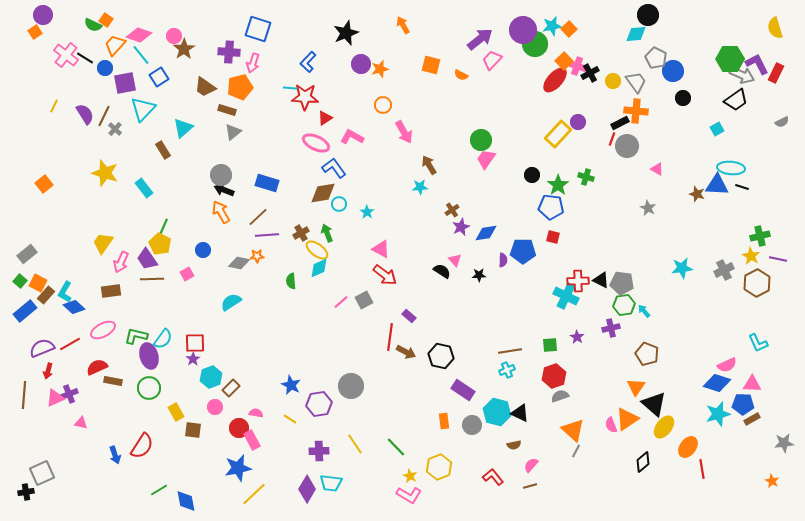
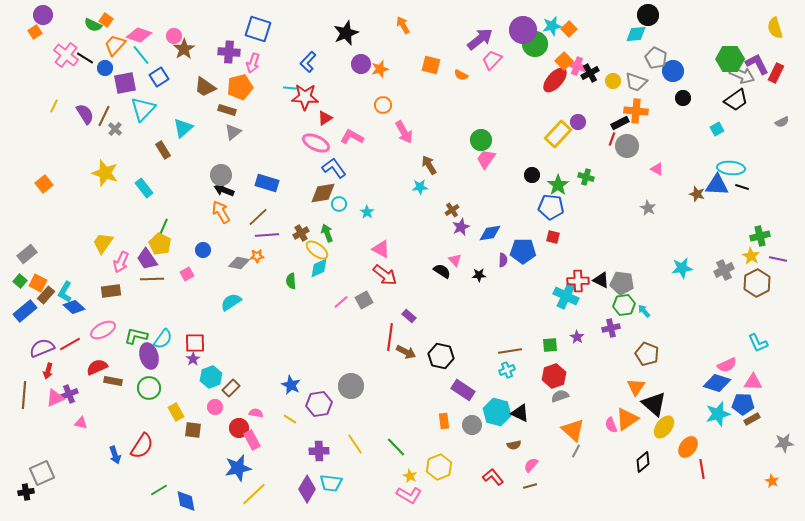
gray trapezoid at (636, 82): rotated 145 degrees clockwise
blue diamond at (486, 233): moved 4 px right
pink triangle at (752, 384): moved 1 px right, 2 px up
